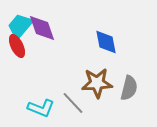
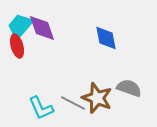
blue diamond: moved 4 px up
red ellipse: rotated 10 degrees clockwise
brown star: moved 15 px down; rotated 24 degrees clockwise
gray semicircle: rotated 85 degrees counterclockwise
gray line: rotated 20 degrees counterclockwise
cyan L-shape: rotated 44 degrees clockwise
